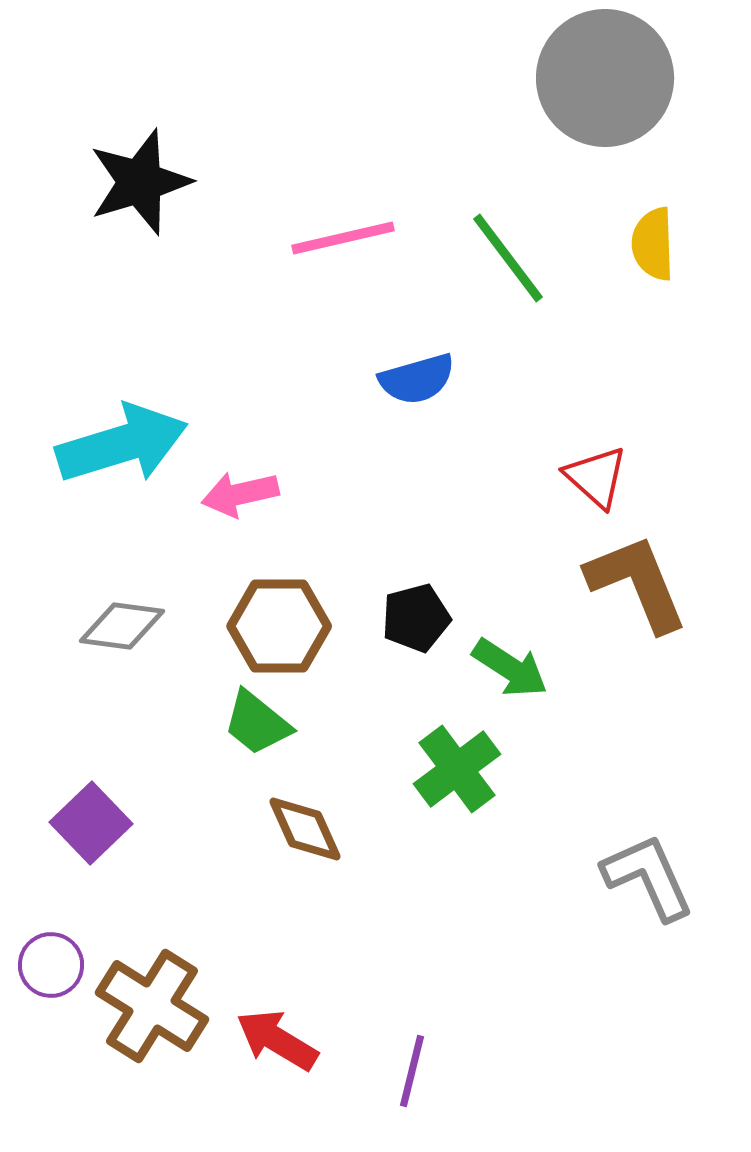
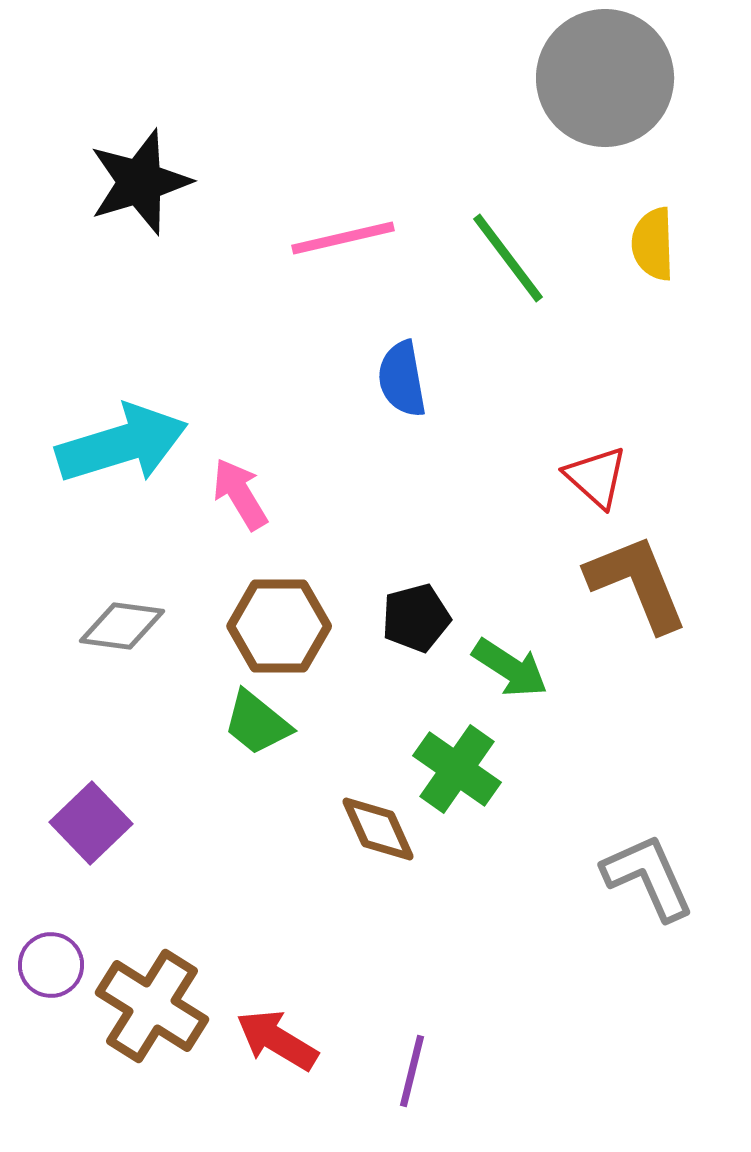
blue semicircle: moved 15 px left; rotated 96 degrees clockwise
pink arrow: rotated 72 degrees clockwise
green cross: rotated 18 degrees counterclockwise
brown diamond: moved 73 px right
